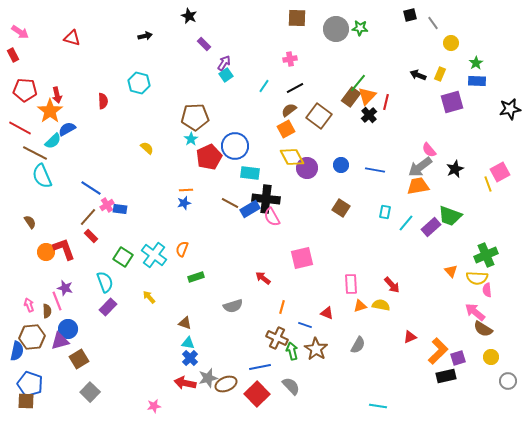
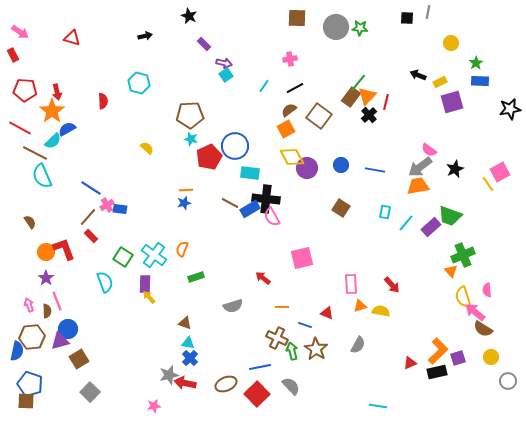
black square at (410, 15): moved 3 px left, 3 px down; rotated 16 degrees clockwise
gray line at (433, 23): moved 5 px left, 11 px up; rotated 48 degrees clockwise
gray circle at (336, 29): moved 2 px up
purple arrow at (224, 63): rotated 70 degrees clockwise
yellow rectangle at (440, 74): moved 8 px down; rotated 40 degrees clockwise
blue rectangle at (477, 81): moved 3 px right
red arrow at (57, 95): moved 3 px up
orange star at (50, 111): moved 2 px right
brown pentagon at (195, 117): moved 5 px left, 2 px up
cyan star at (191, 139): rotated 24 degrees counterclockwise
pink semicircle at (429, 150): rotated 14 degrees counterclockwise
yellow line at (488, 184): rotated 14 degrees counterclockwise
green cross at (486, 255): moved 23 px left
yellow semicircle at (477, 278): moved 14 px left, 19 px down; rotated 70 degrees clockwise
purple star at (65, 288): moved 19 px left, 10 px up; rotated 21 degrees clockwise
yellow semicircle at (381, 305): moved 6 px down
purple rectangle at (108, 307): moved 37 px right, 23 px up; rotated 42 degrees counterclockwise
orange line at (282, 307): rotated 72 degrees clockwise
red triangle at (410, 337): moved 26 px down
black rectangle at (446, 376): moved 9 px left, 4 px up
gray star at (208, 378): moved 39 px left, 3 px up
